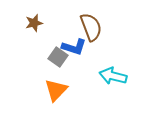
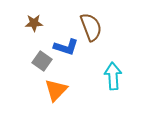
brown star: rotated 12 degrees clockwise
blue L-shape: moved 8 px left
gray square: moved 16 px left, 4 px down
cyan arrow: rotated 72 degrees clockwise
